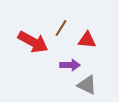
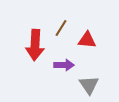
red arrow: moved 2 px right, 3 px down; rotated 64 degrees clockwise
purple arrow: moved 6 px left
gray triangle: moved 2 px right; rotated 30 degrees clockwise
